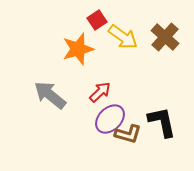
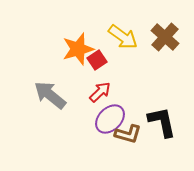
red square: moved 40 px down
